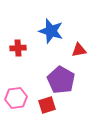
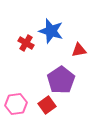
red cross: moved 8 px right, 5 px up; rotated 35 degrees clockwise
purple pentagon: rotated 8 degrees clockwise
pink hexagon: moved 6 px down
red square: rotated 18 degrees counterclockwise
